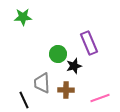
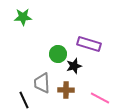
purple rectangle: moved 1 px down; rotated 50 degrees counterclockwise
pink line: rotated 48 degrees clockwise
